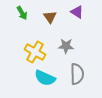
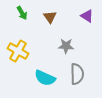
purple triangle: moved 10 px right, 4 px down
yellow cross: moved 17 px left, 1 px up
